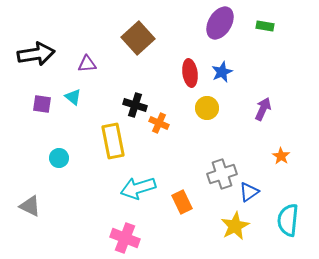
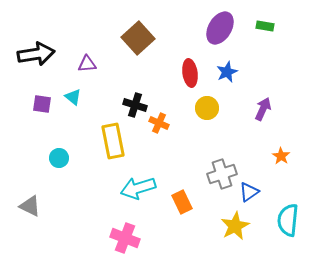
purple ellipse: moved 5 px down
blue star: moved 5 px right
